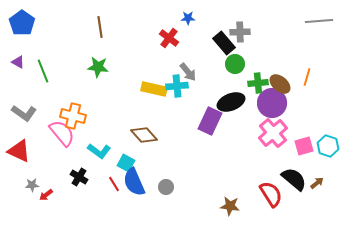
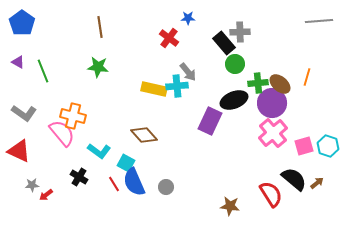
black ellipse: moved 3 px right, 2 px up
